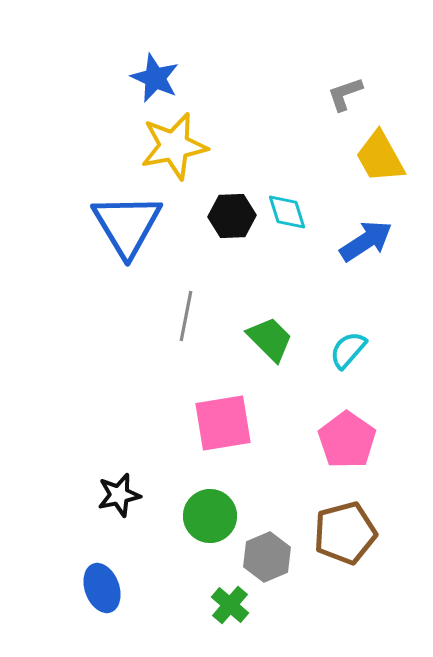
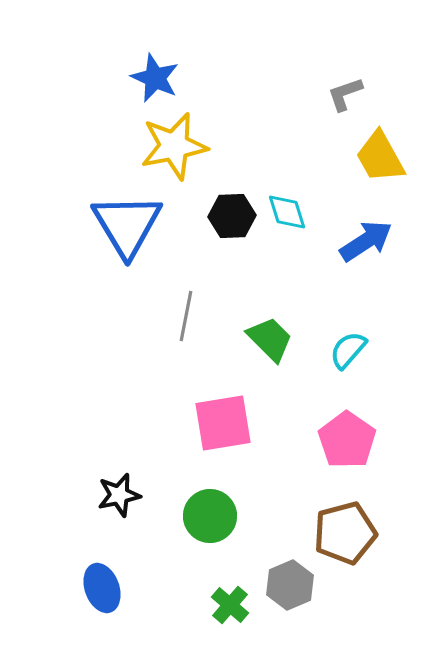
gray hexagon: moved 23 px right, 28 px down
